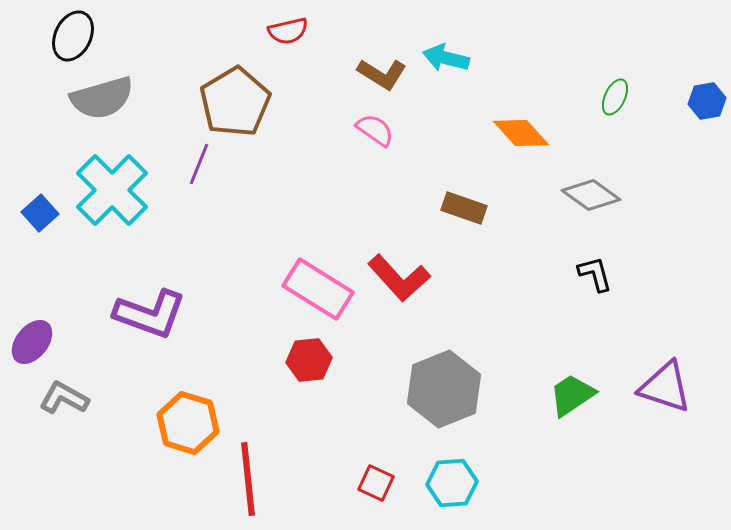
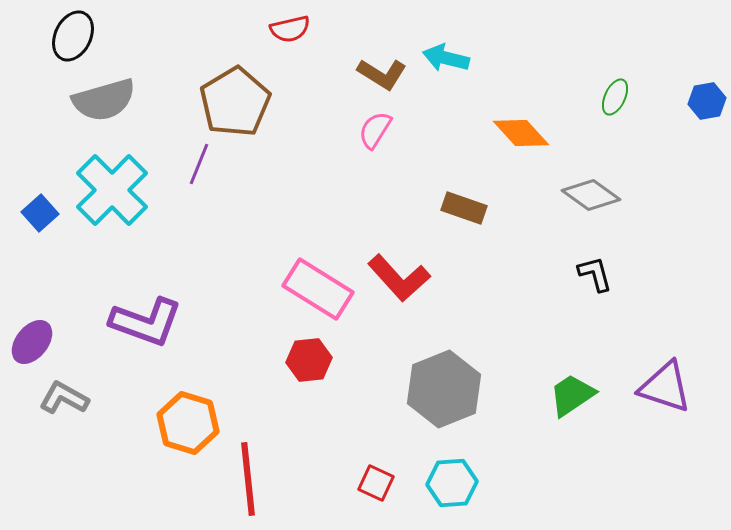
red semicircle: moved 2 px right, 2 px up
gray semicircle: moved 2 px right, 2 px down
pink semicircle: rotated 93 degrees counterclockwise
purple L-shape: moved 4 px left, 8 px down
